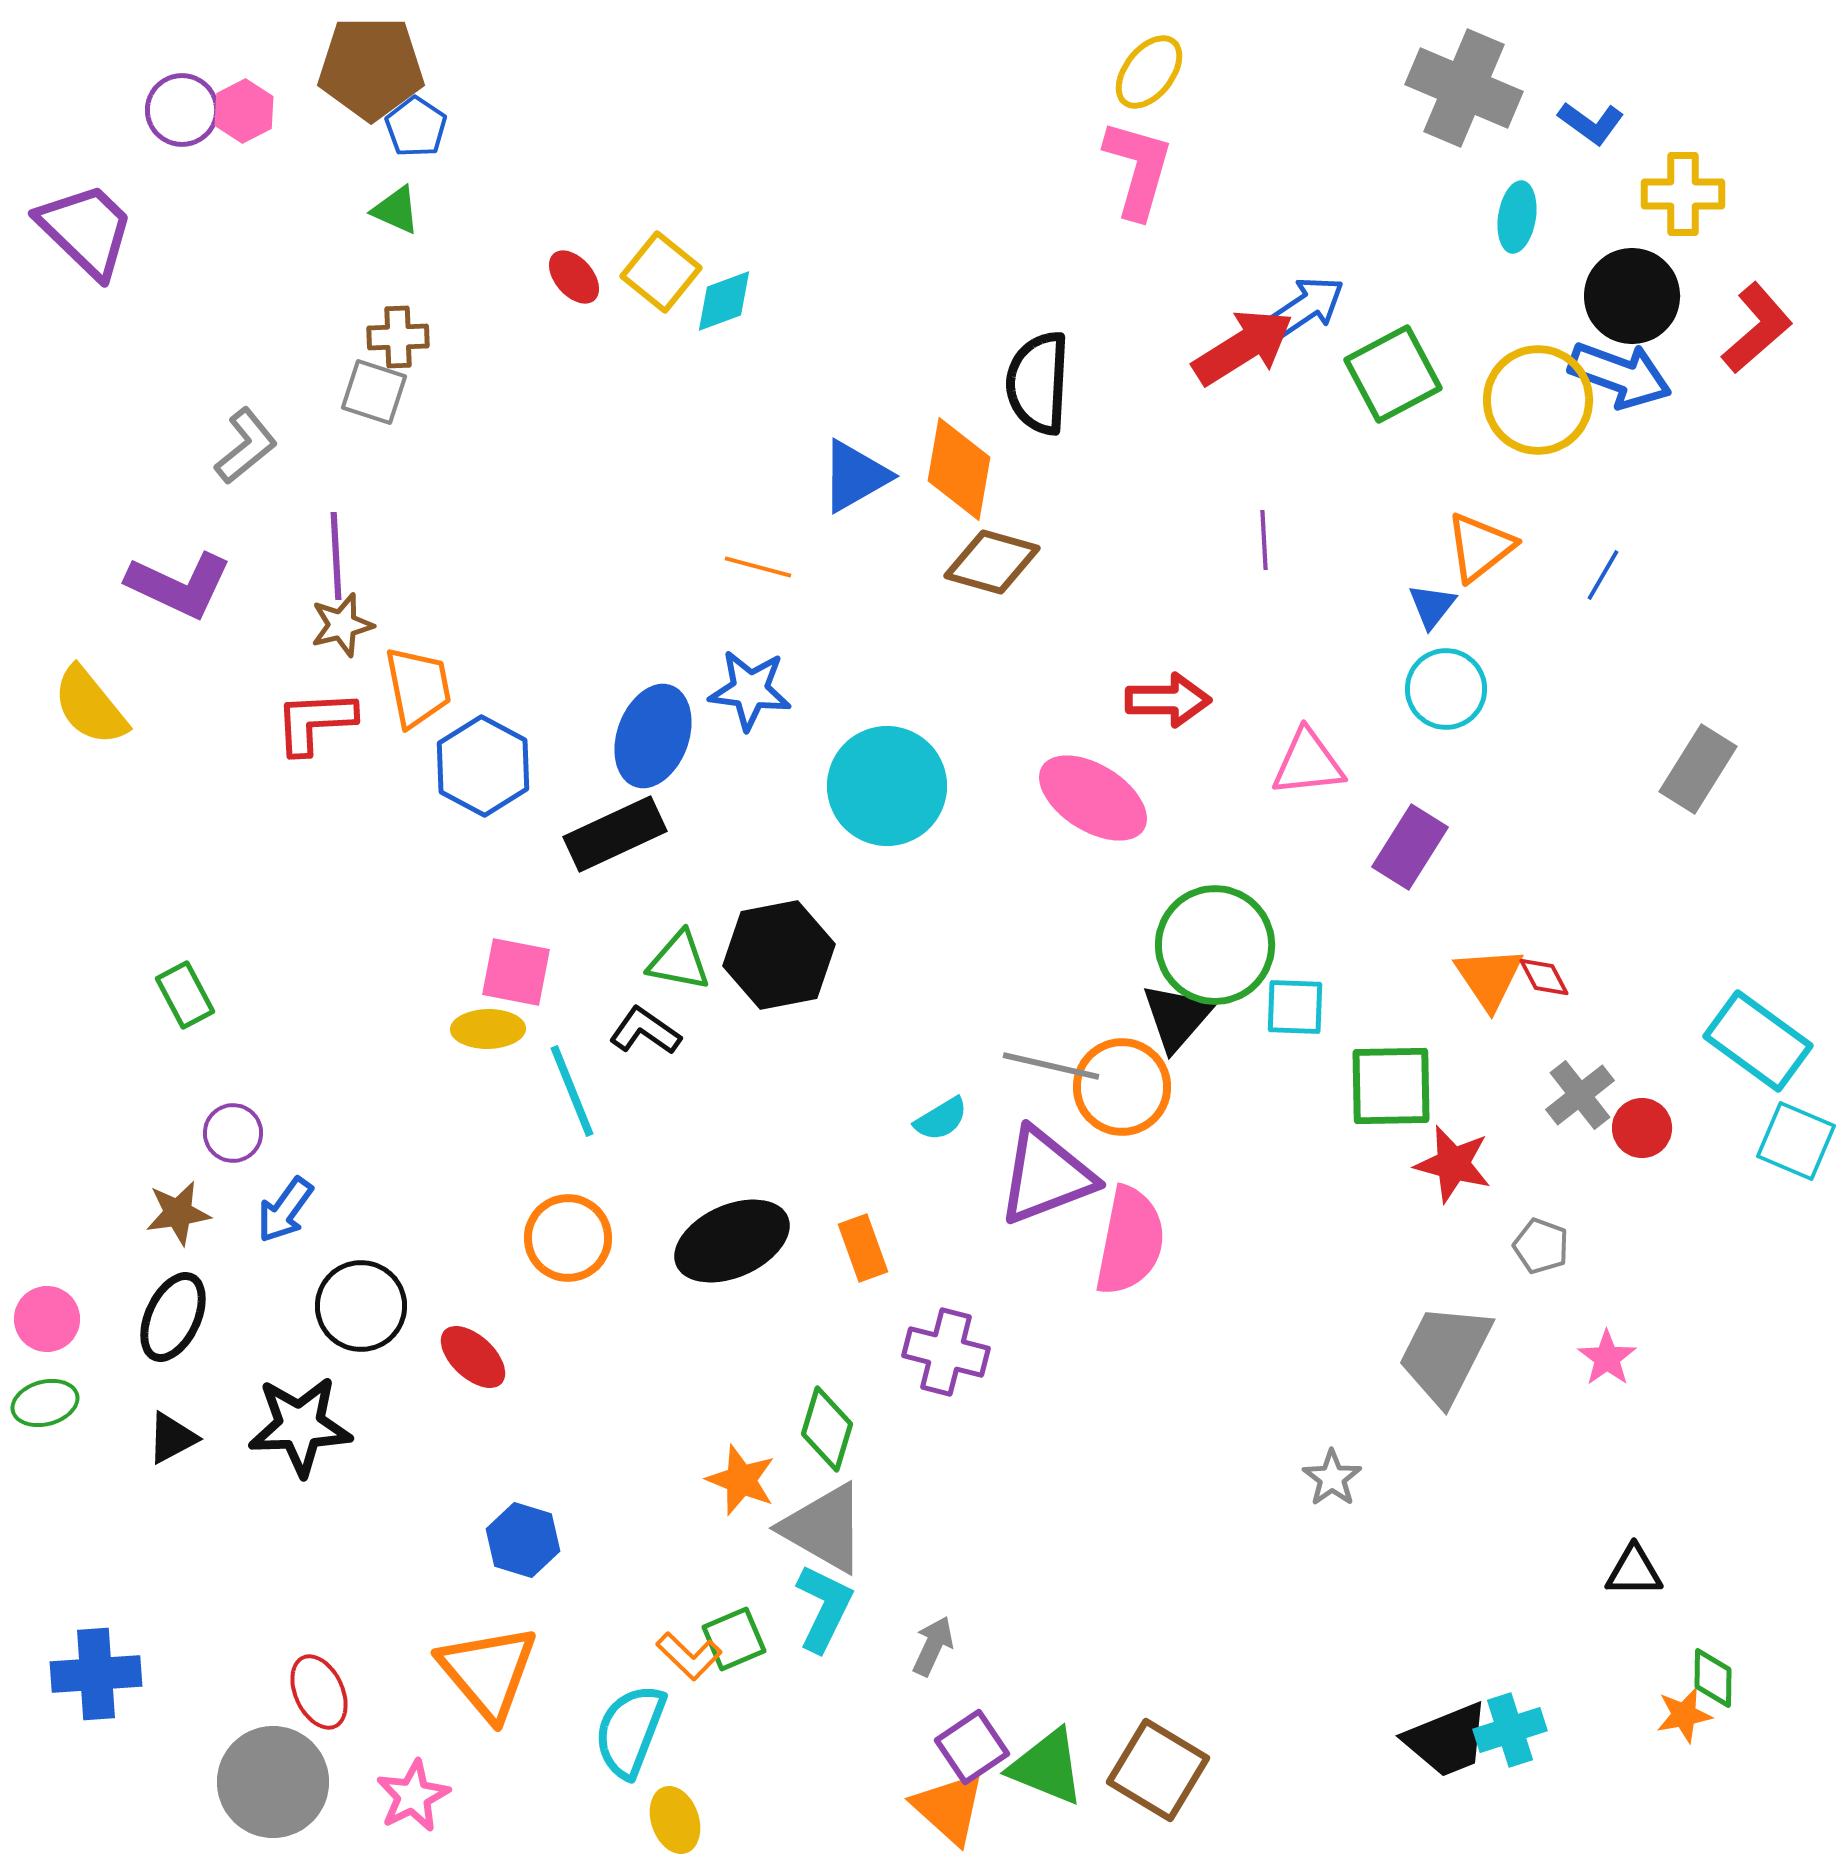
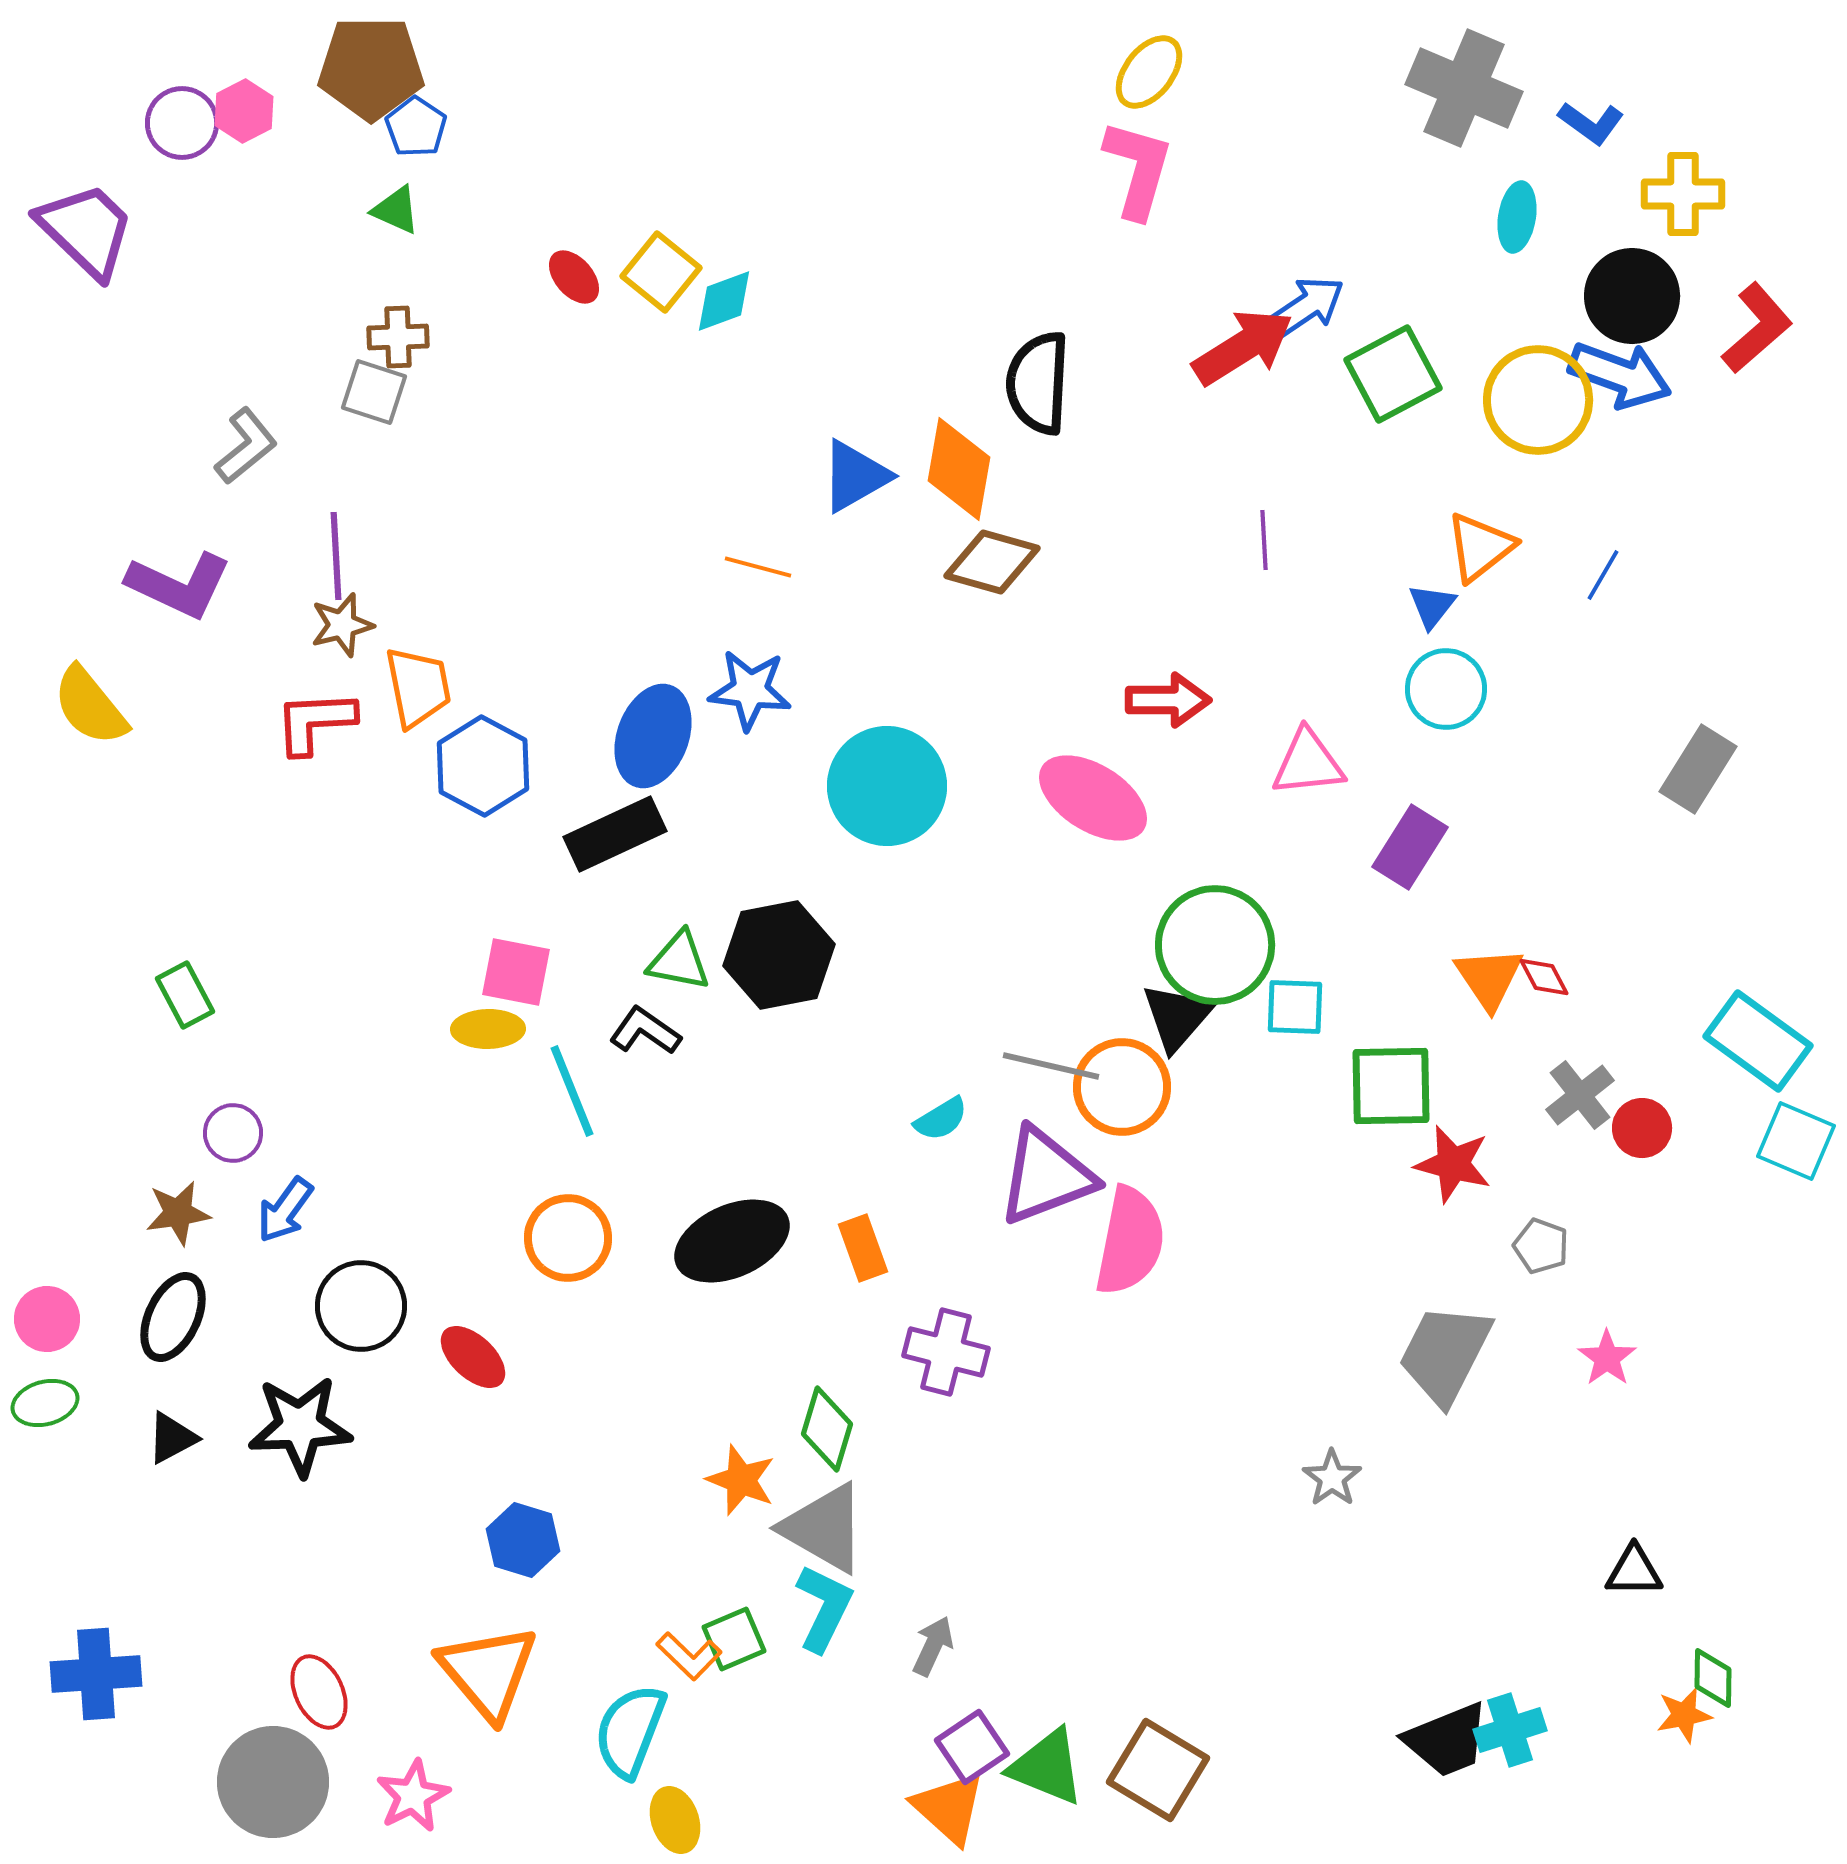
purple circle at (182, 110): moved 13 px down
